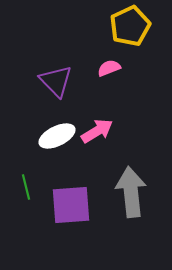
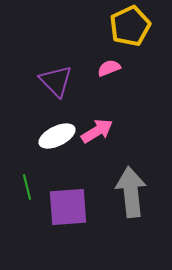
green line: moved 1 px right
purple square: moved 3 px left, 2 px down
